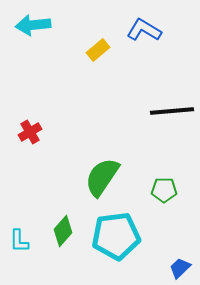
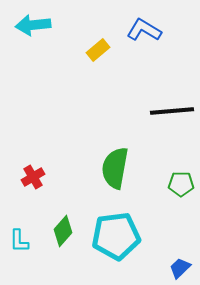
red cross: moved 3 px right, 45 px down
green semicircle: moved 13 px right, 9 px up; rotated 24 degrees counterclockwise
green pentagon: moved 17 px right, 6 px up
